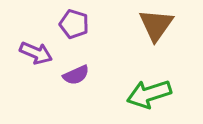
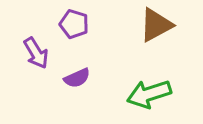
brown triangle: rotated 27 degrees clockwise
purple arrow: rotated 36 degrees clockwise
purple semicircle: moved 1 px right, 3 px down
